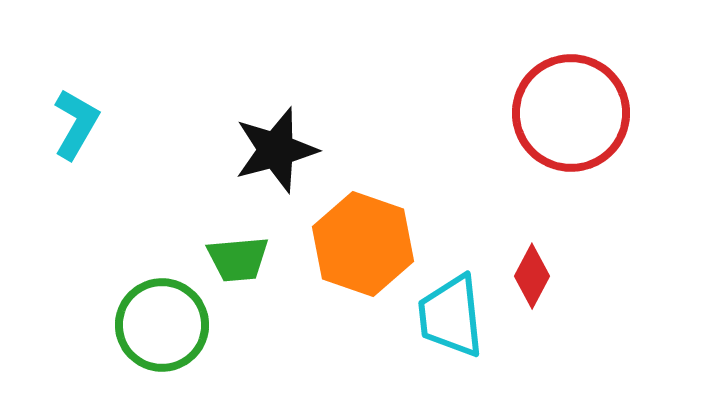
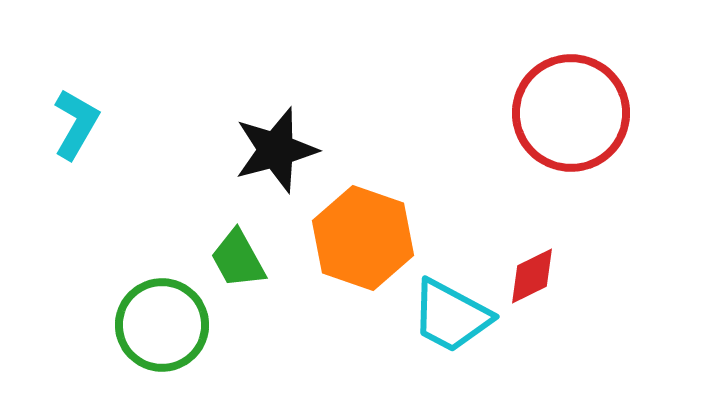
orange hexagon: moved 6 px up
green trapezoid: rotated 66 degrees clockwise
red diamond: rotated 36 degrees clockwise
cyan trapezoid: rotated 56 degrees counterclockwise
